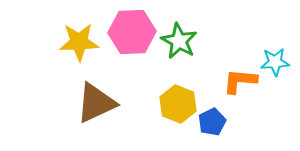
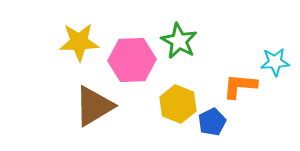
pink hexagon: moved 28 px down
orange L-shape: moved 5 px down
brown triangle: moved 2 px left, 3 px down; rotated 6 degrees counterclockwise
